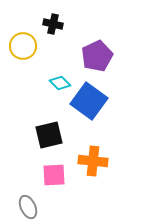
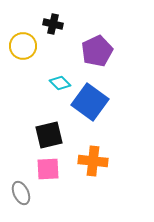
purple pentagon: moved 5 px up
blue square: moved 1 px right, 1 px down
pink square: moved 6 px left, 6 px up
gray ellipse: moved 7 px left, 14 px up
